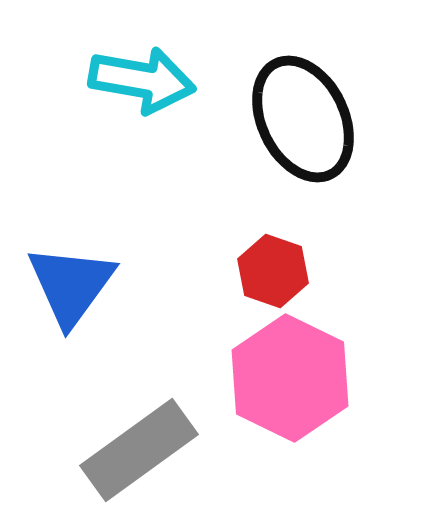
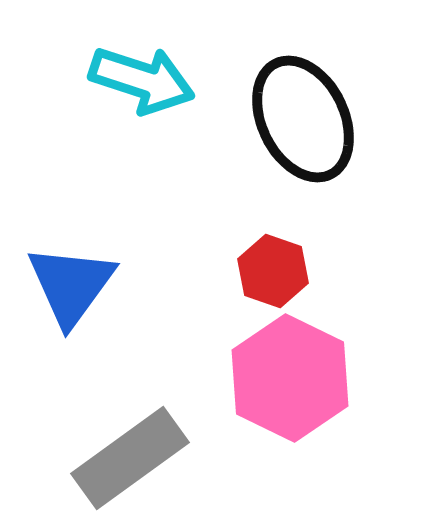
cyan arrow: rotated 8 degrees clockwise
gray rectangle: moved 9 px left, 8 px down
